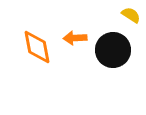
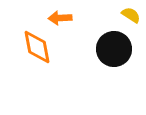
orange arrow: moved 15 px left, 20 px up
black circle: moved 1 px right, 1 px up
